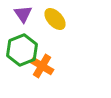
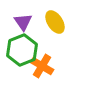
purple triangle: moved 8 px down
yellow ellipse: moved 3 px down; rotated 10 degrees clockwise
